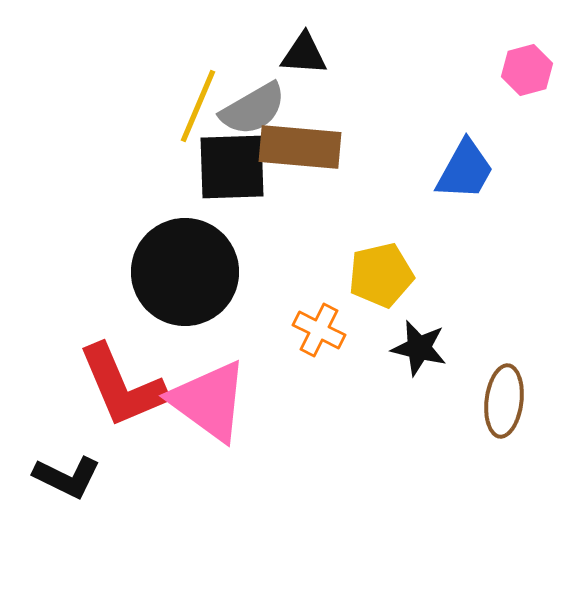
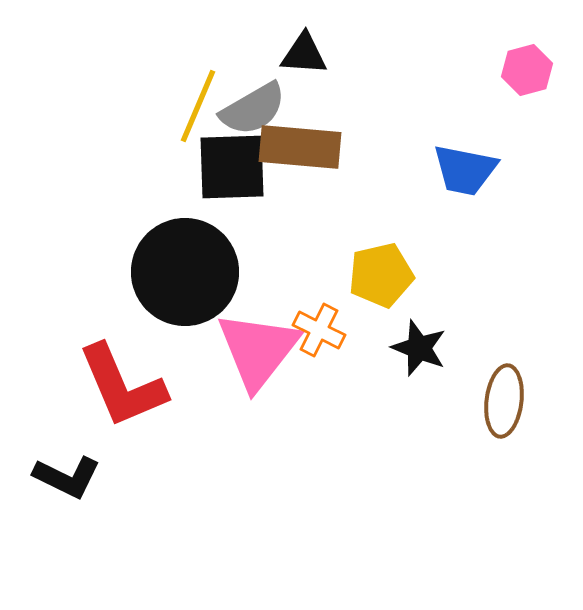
blue trapezoid: rotated 72 degrees clockwise
black star: rotated 8 degrees clockwise
pink triangle: moved 49 px right, 51 px up; rotated 32 degrees clockwise
